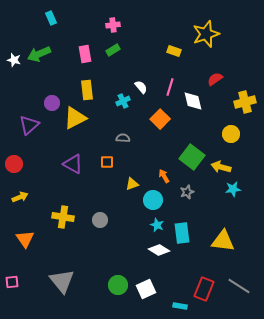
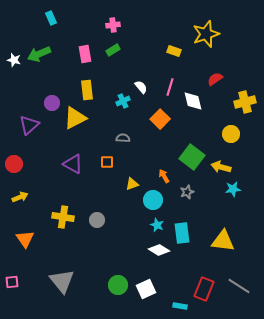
gray circle at (100, 220): moved 3 px left
